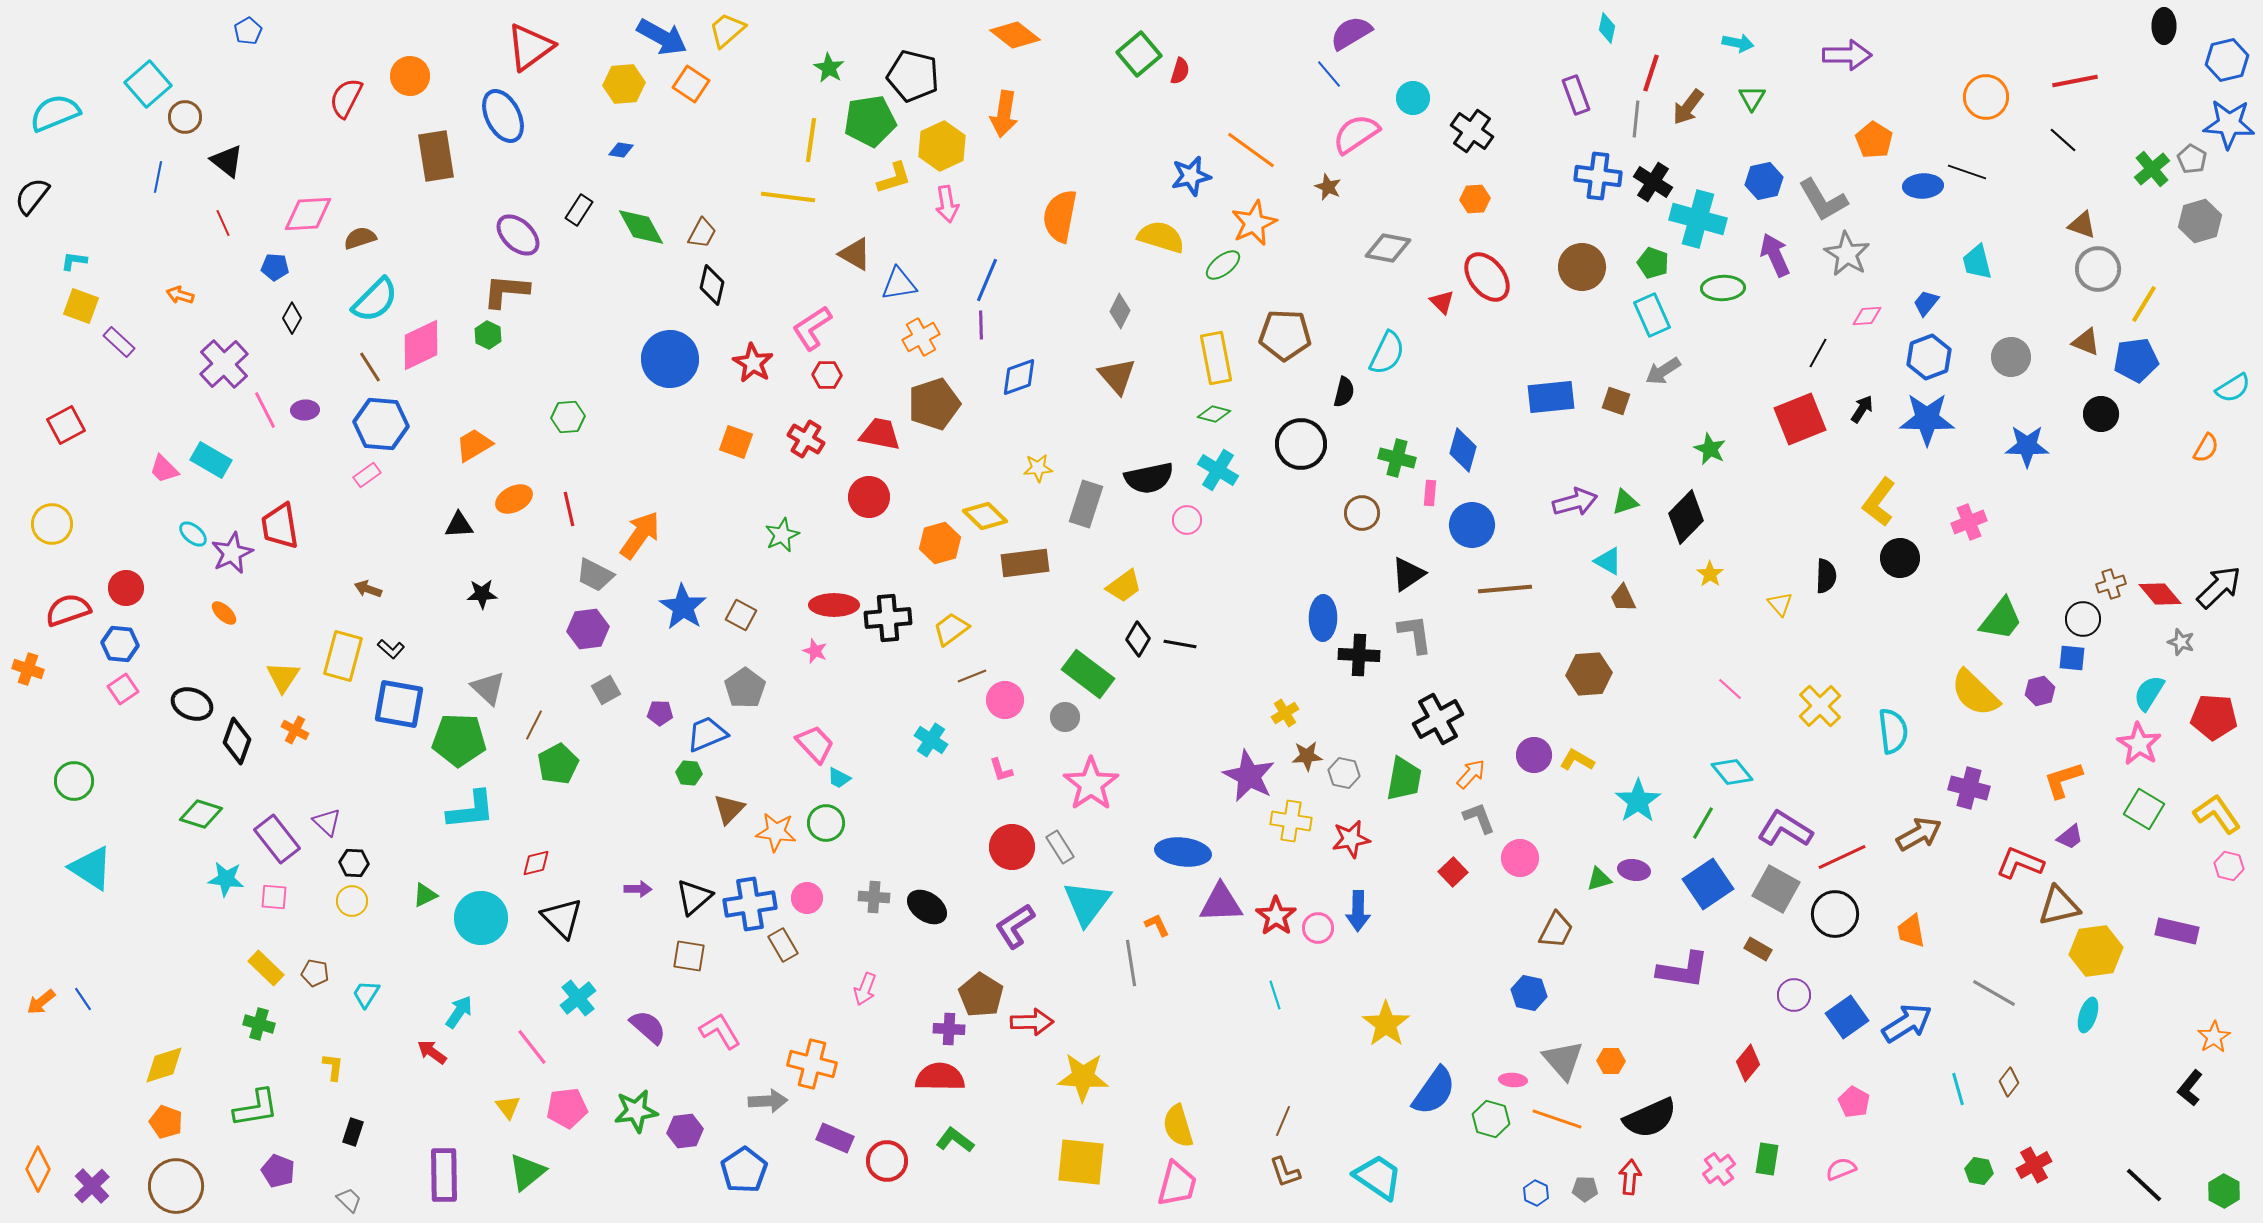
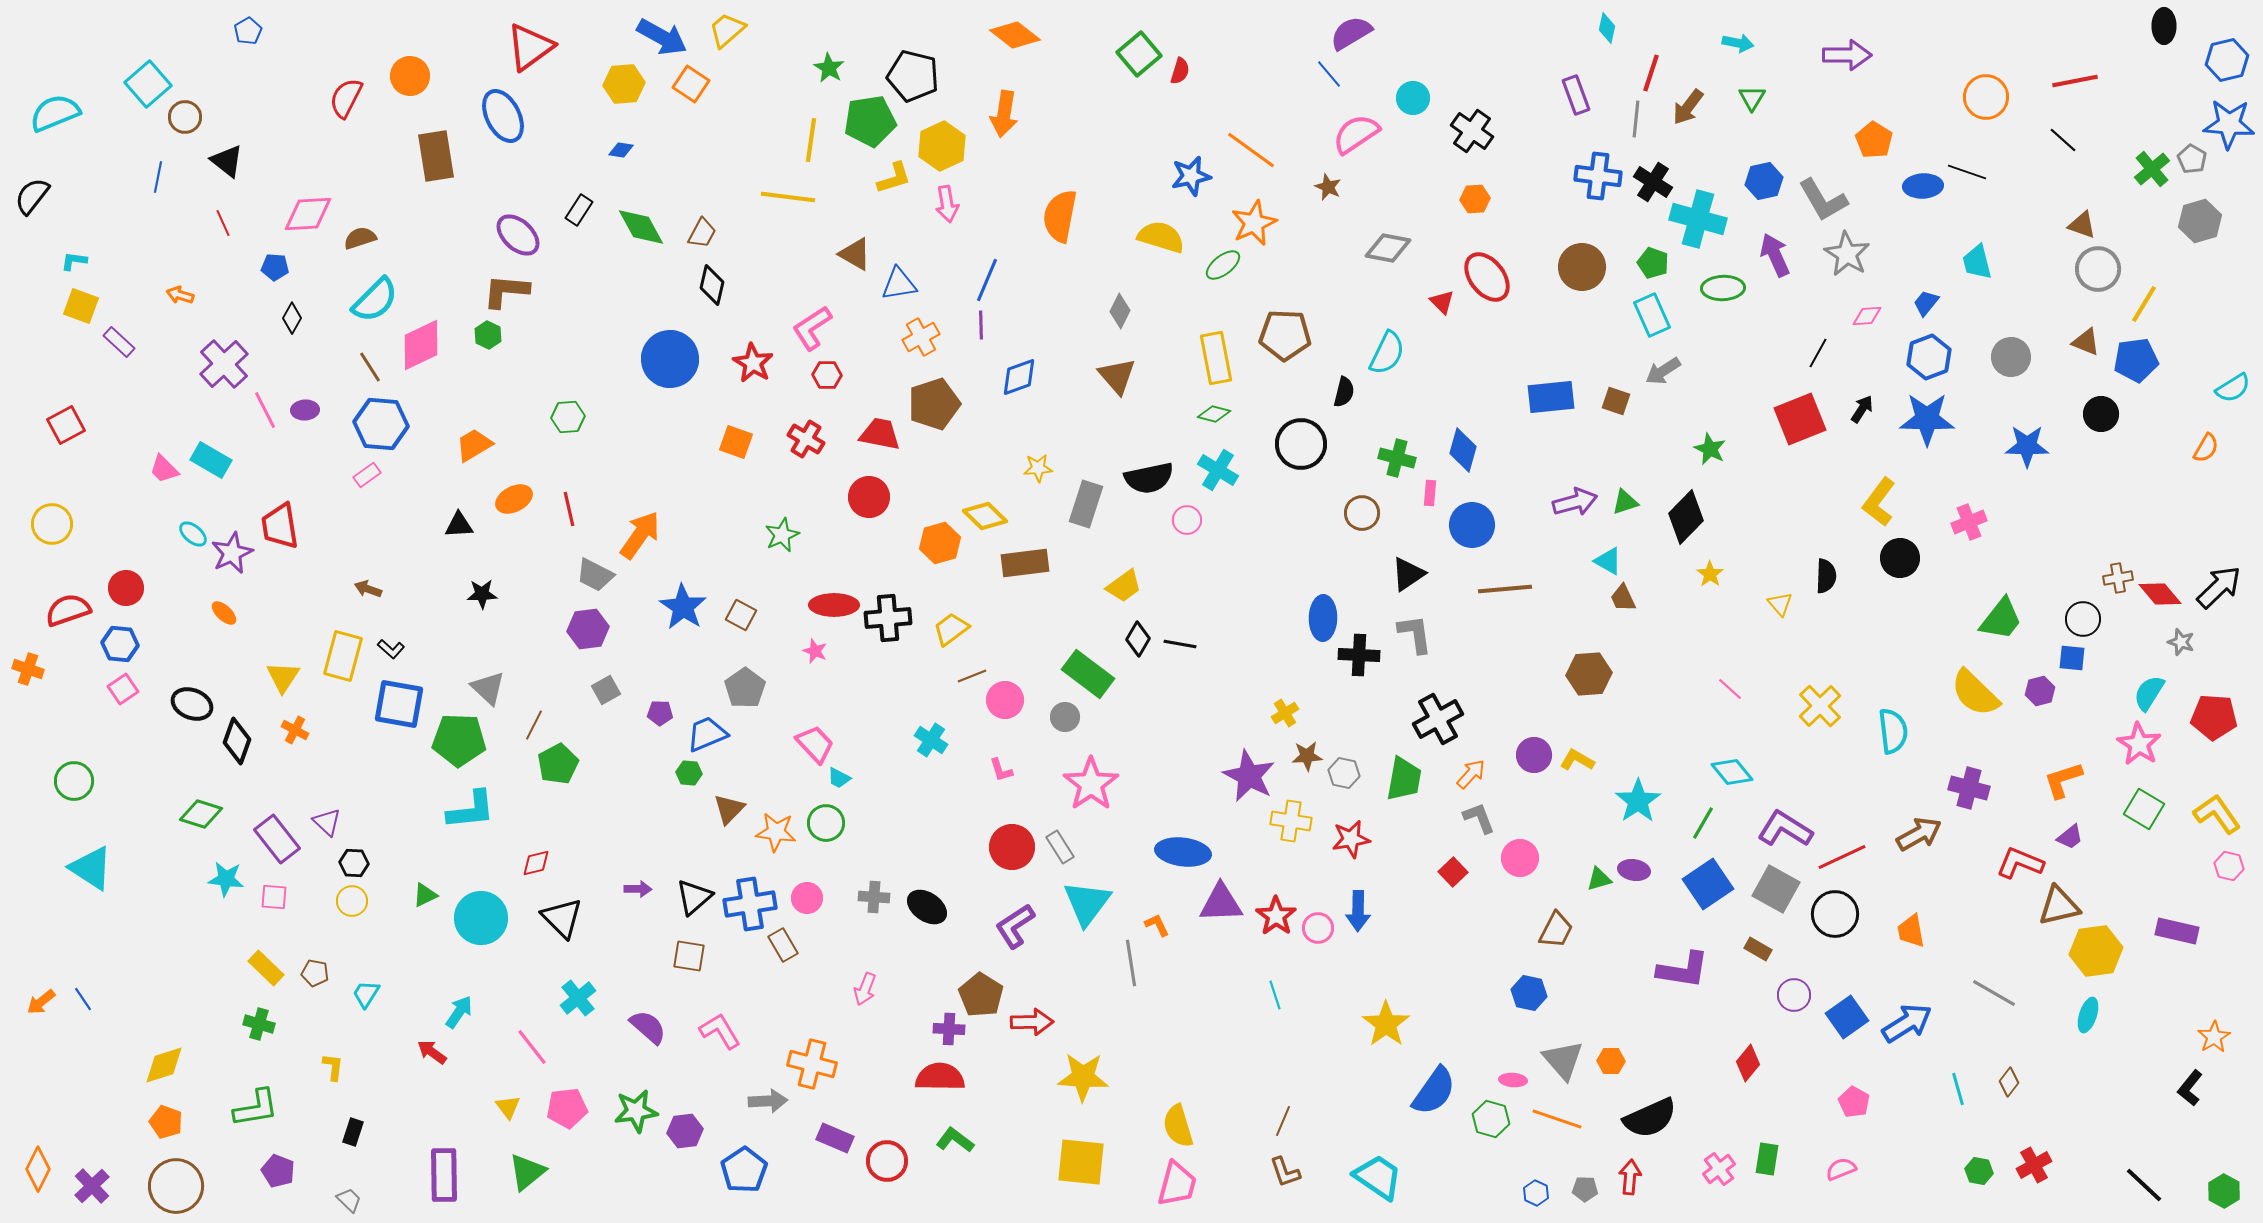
brown cross at (2111, 584): moved 7 px right, 6 px up; rotated 8 degrees clockwise
